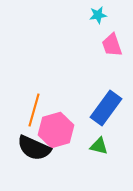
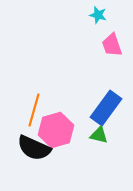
cyan star: rotated 24 degrees clockwise
green triangle: moved 11 px up
